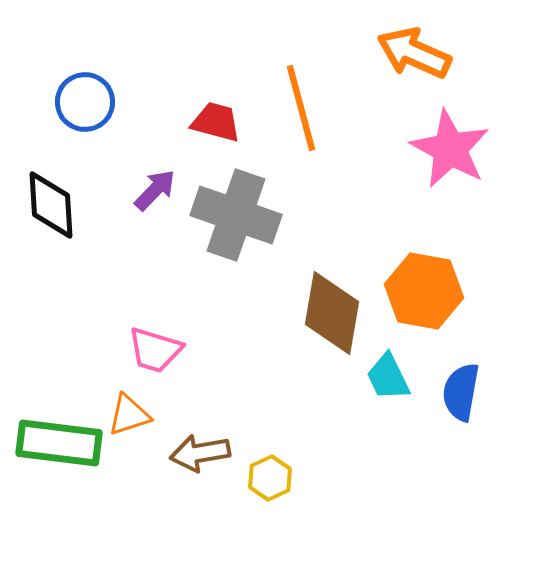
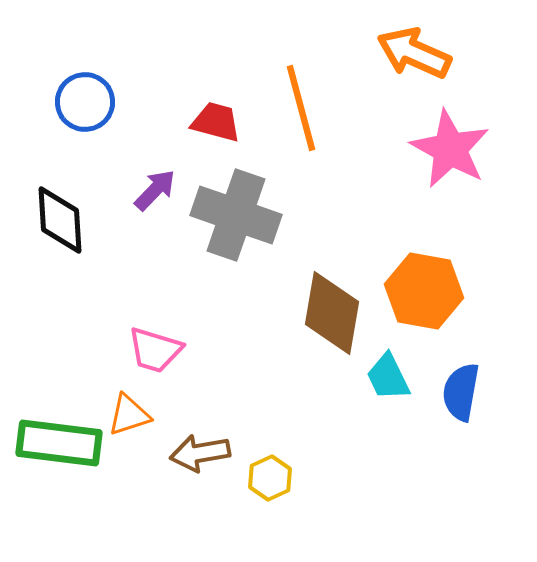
black diamond: moved 9 px right, 15 px down
